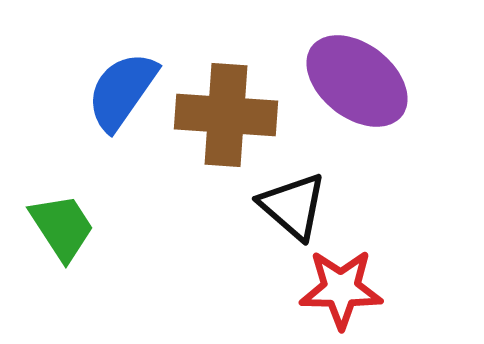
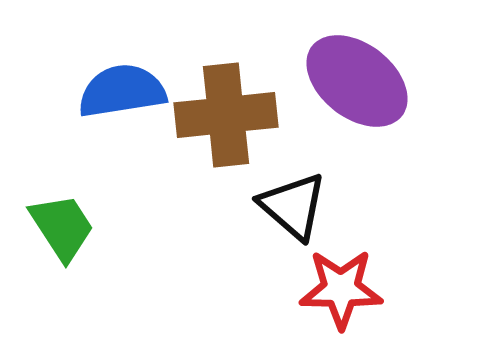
blue semicircle: rotated 46 degrees clockwise
brown cross: rotated 10 degrees counterclockwise
